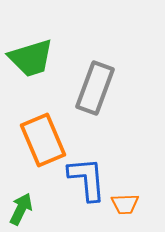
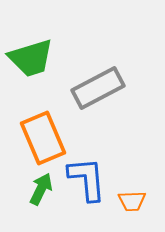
gray rectangle: moved 3 px right; rotated 42 degrees clockwise
orange rectangle: moved 2 px up
orange trapezoid: moved 7 px right, 3 px up
green arrow: moved 20 px right, 20 px up
